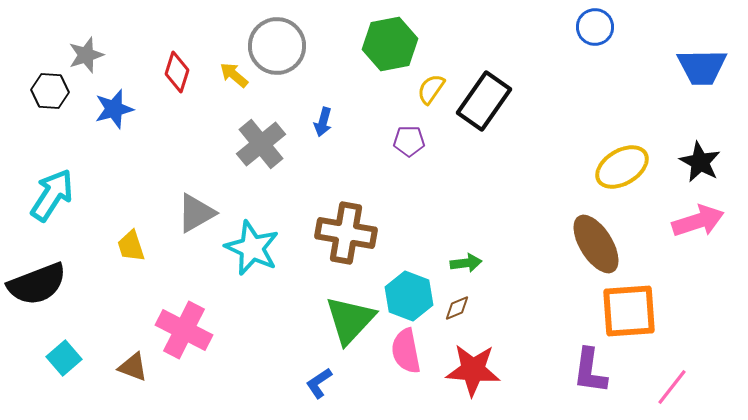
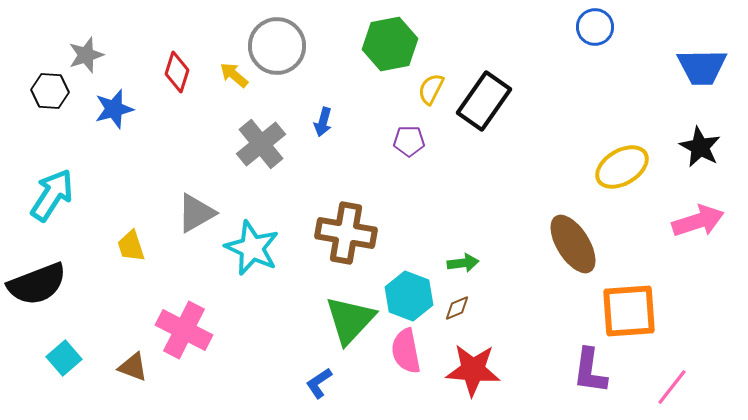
yellow semicircle: rotated 8 degrees counterclockwise
black star: moved 15 px up
brown ellipse: moved 23 px left
green arrow: moved 3 px left
